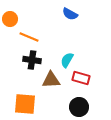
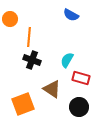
blue semicircle: moved 1 px right, 1 px down
orange line: rotated 72 degrees clockwise
black cross: rotated 12 degrees clockwise
brown triangle: moved 1 px right, 9 px down; rotated 36 degrees clockwise
orange square: moved 2 px left; rotated 25 degrees counterclockwise
